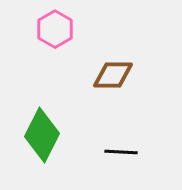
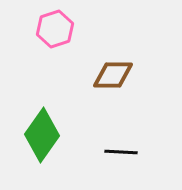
pink hexagon: rotated 12 degrees clockwise
green diamond: rotated 8 degrees clockwise
